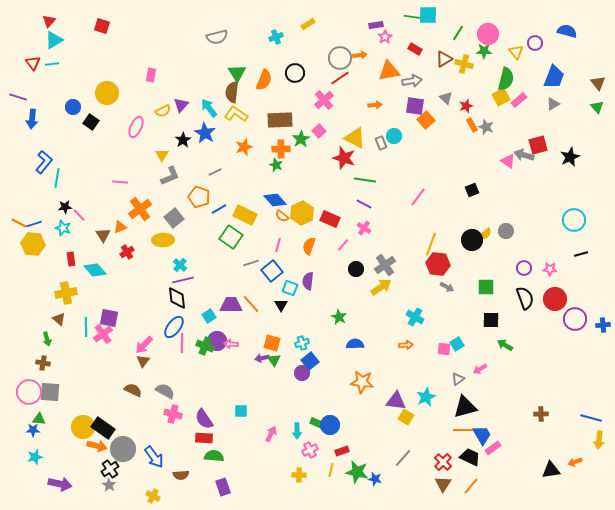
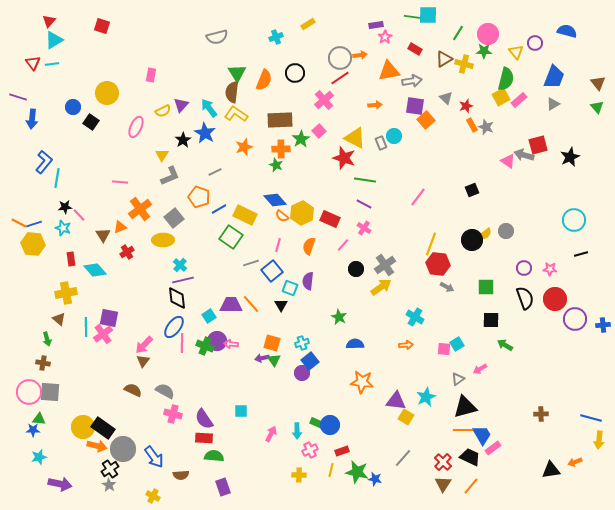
cyan star at (35, 457): moved 4 px right
